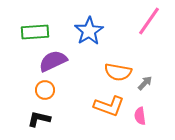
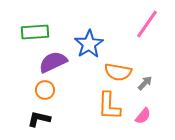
pink line: moved 2 px left, 3 px down
blue star: moved 13 px down
purple semicircle: moved 1 px down
orange L-shape: rotated 72 degrees clockwise
pink semicircle: moved 3 px right; rotated 132 degrees counterclockwise
